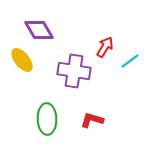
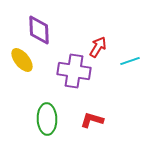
purple diamond: rotated 28 degrees clockwise
red arrow: moved 7 px left
cyan line: rotated 18 degrees clockwise
